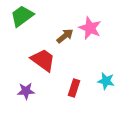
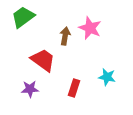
green trapezoid: moved 1 px right, 1 px down
brown arrow: rotated 42 degrees counterclockwise
cyan star: moved 1 px right, 4 px up
purple star: moved 4 px right, 2 px up
